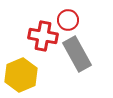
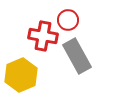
gray rectangle: moved 2 px down
